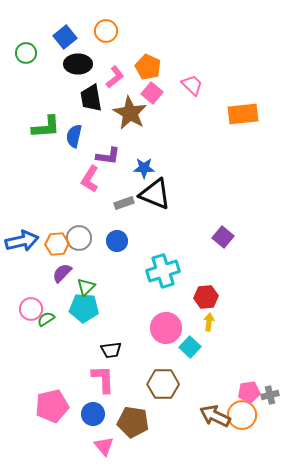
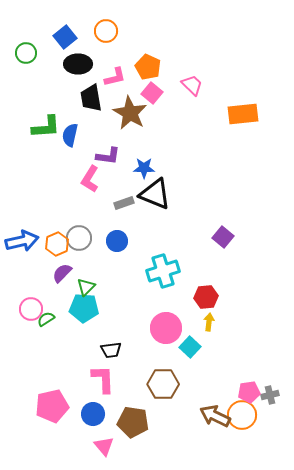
pink L-shape at (115, 77): rotated 25 degrees clockwise
blue semicircle at (74, 136): moved 4 px left, 1 px up
orange hexagon at (57, 244): rotated 20 degrees counterclockwise
